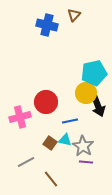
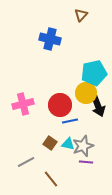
brown triangle: moved 7 px right
blue cross: moved 3 px right, 14 px down
red circle: moved 14 px right, 3 px down
pink cross: moved 3 px right, 13 px up
cyan triangle: moved 3 px right, 4 px down
gray star: rotated 20 degrees clockwise
